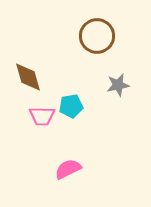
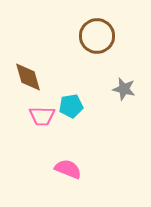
gray star: moved 6 px right, 4 px down; rotated 25 degrees clockwise
pink semicircle: rotated 48 degrees clockwise
